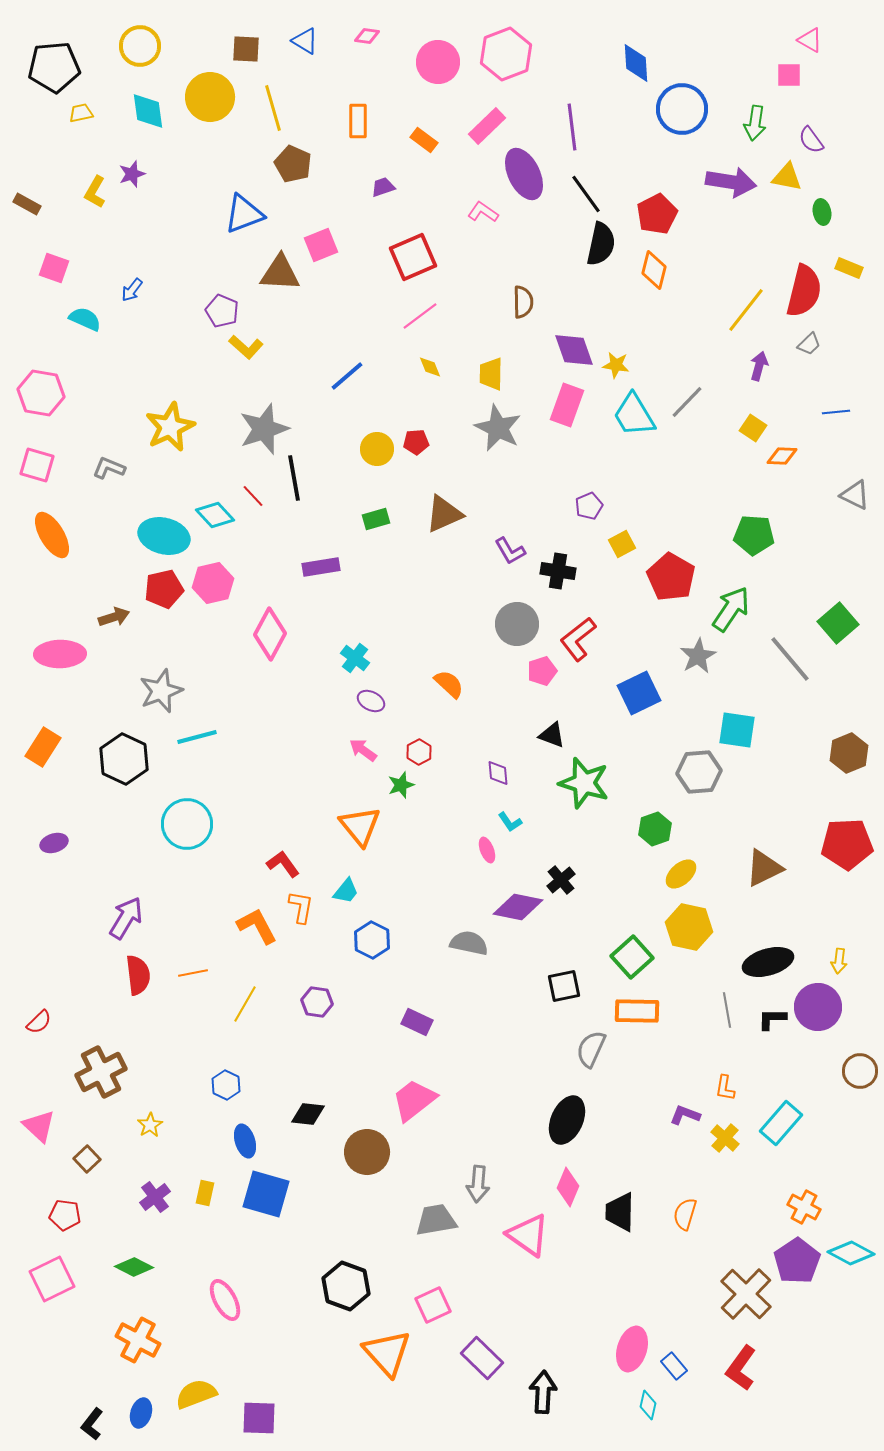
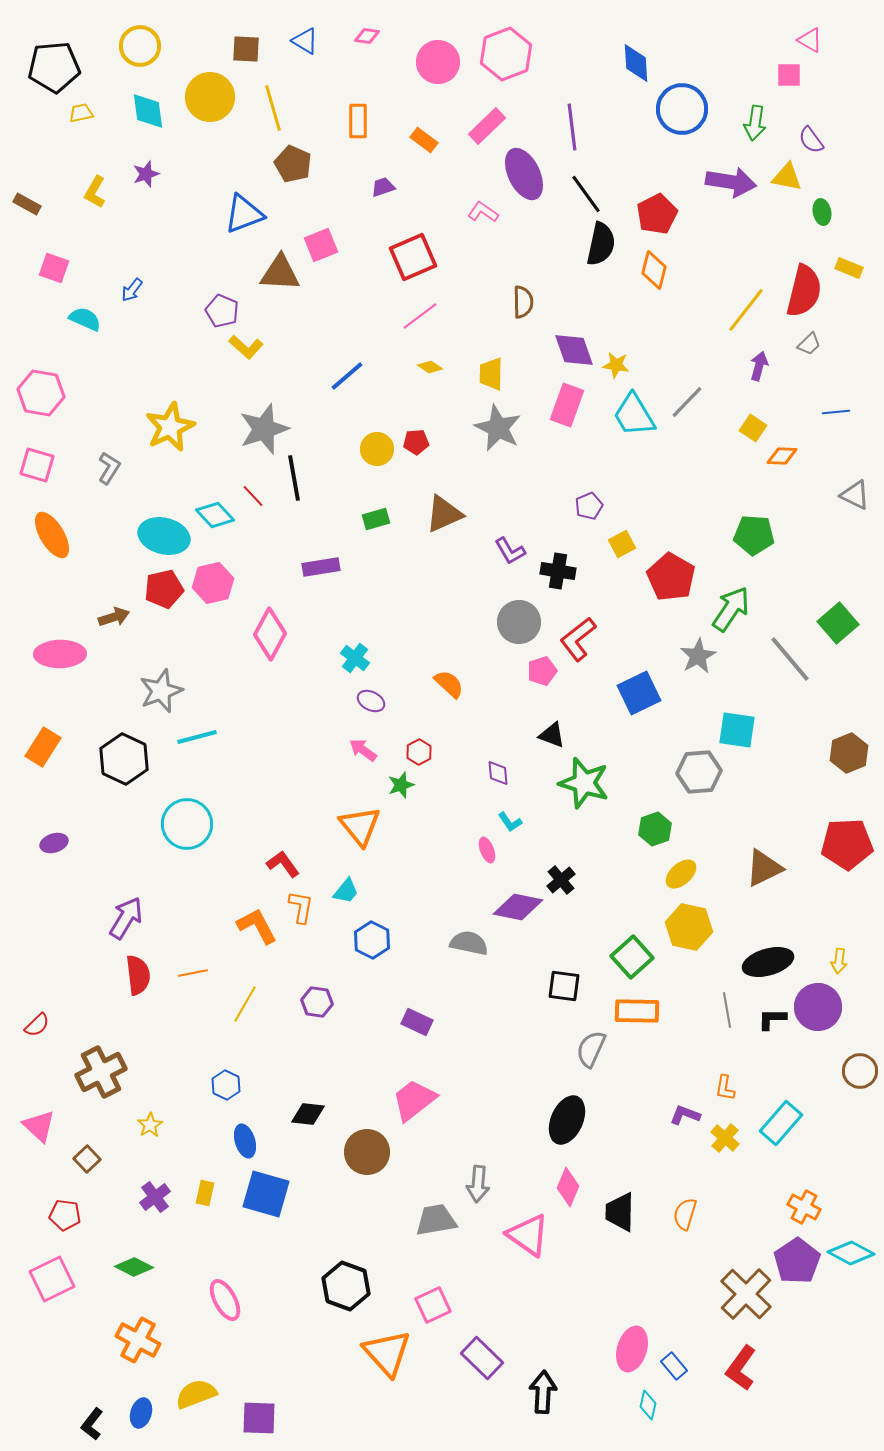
purple star at (132, 174): moved 14 px right
yellow diamond at (430, 367): rotated 35 degrees counterclockwise
gray L-shape at (109, 468): rotated 100 degrees clockwise
gray circle at (517, 624): moved 2 px right, 2 px up
black square at (564, 986): rotated 20 degrees clockwise
red semicircle at (39, 1022): moved 2 px left, 3 px down
